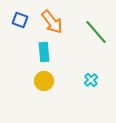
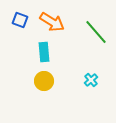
orange arrow: rotated 20 degrees counterclockwise
